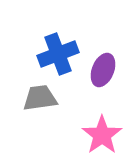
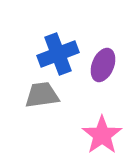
purple ellipse: moved 5 px up
gray trapezoid: moved 2 px right, 3 px up
